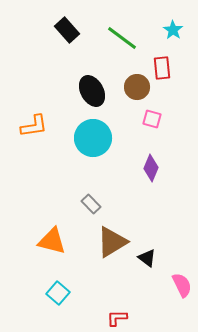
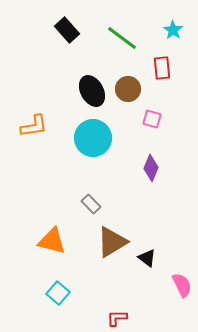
brown circle: moved 9 px left, 2 px down
